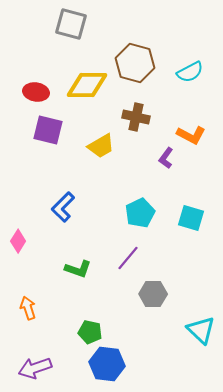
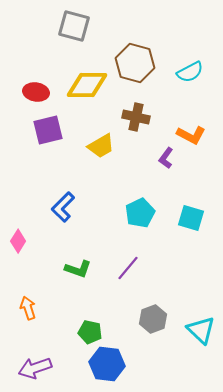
gray square: moved 3 px right, 2 px down
purple square: rotated 28 degrees counterclockwise
purple line: moved 10 px down
gray hexagon: moved 25 px down; rotated 20 degrees counterclockwise
